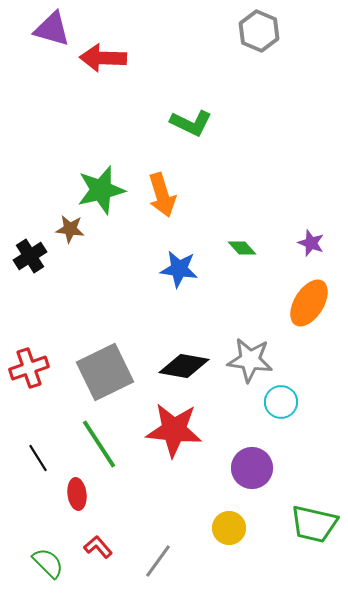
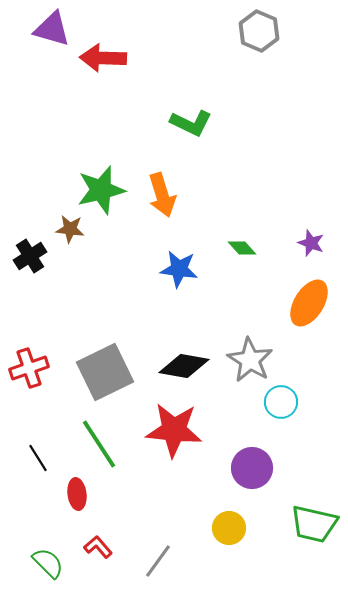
gray star: rotated 24 degrees clockwise
